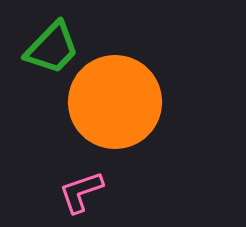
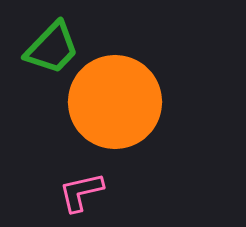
pink L-shape: rotated 6 degrees clockwise
